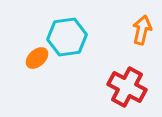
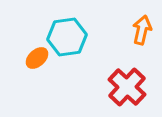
red cross: rotated 15 degrees clockwise
